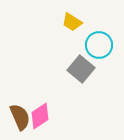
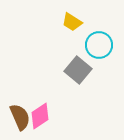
gray square: moved 3 px left, 1 px down
